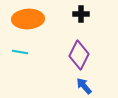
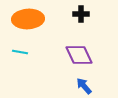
purple diamond: rotated 52 degrees counterclockwise
